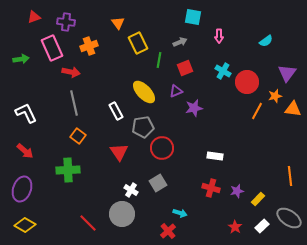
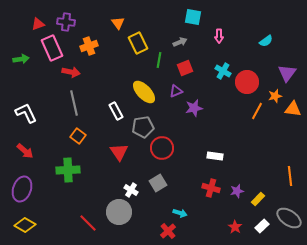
red triangle at (34, 17): moved 4 px right, 7 px down
gray circle at (122, 214): moved 3 px left, 2 px up
